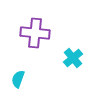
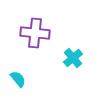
cyan semicircle: rotated 120 degrees clockwise
